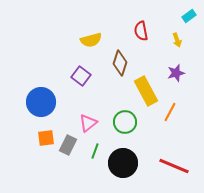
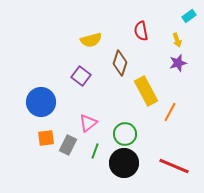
purple star: moved 2 px right, 10 px up
green circle: moved 12 px down
black circle: moved 1 px right
